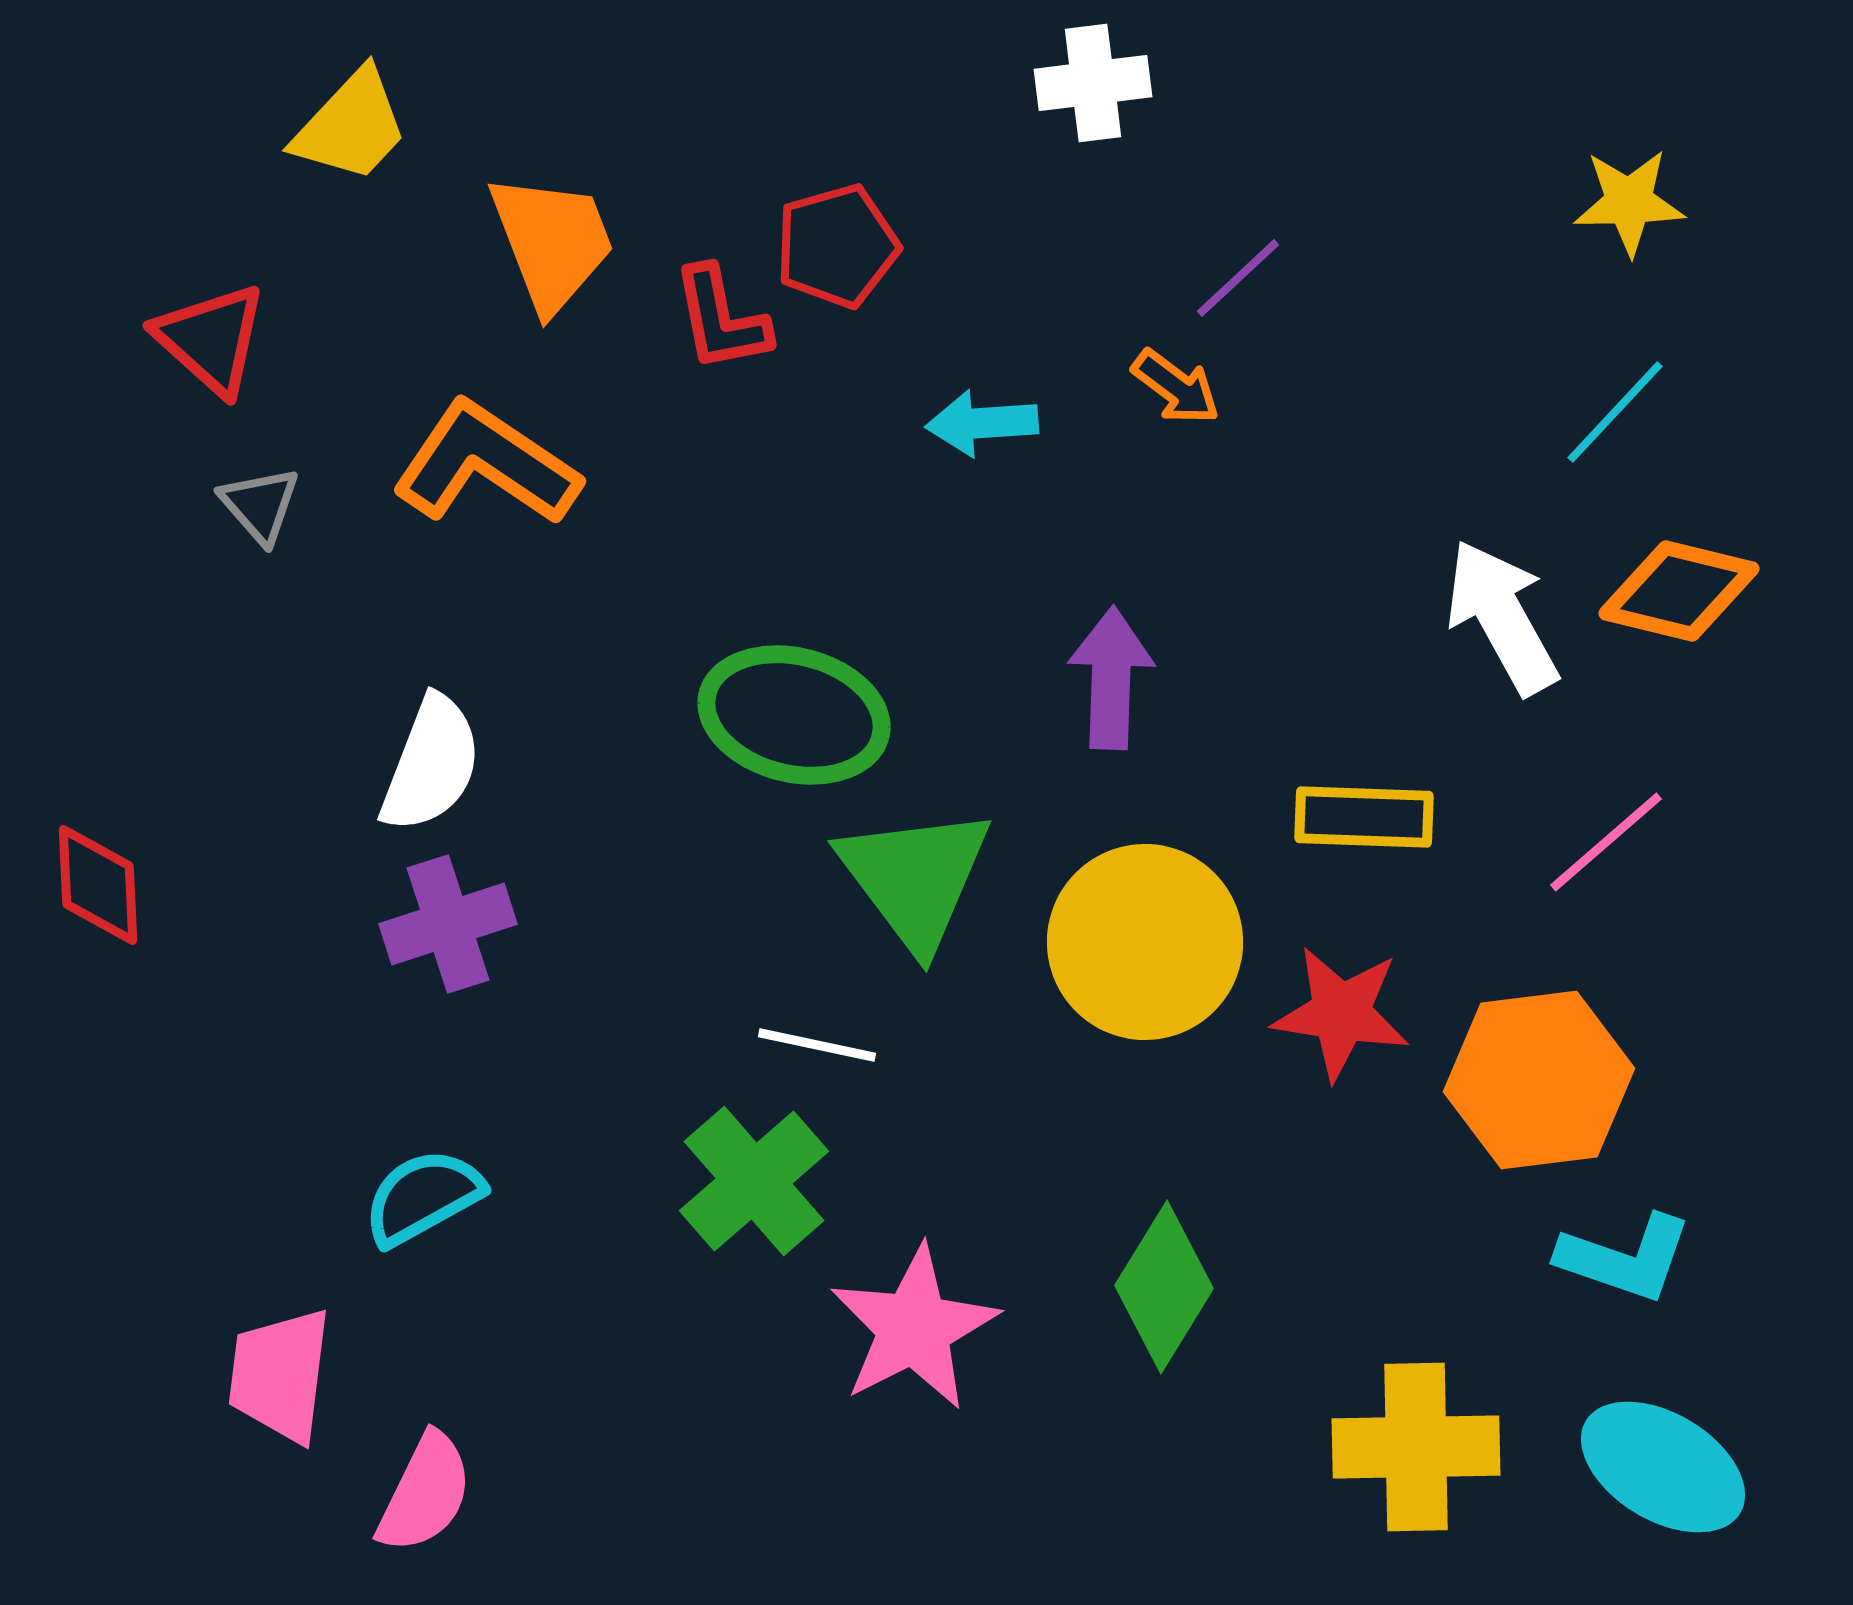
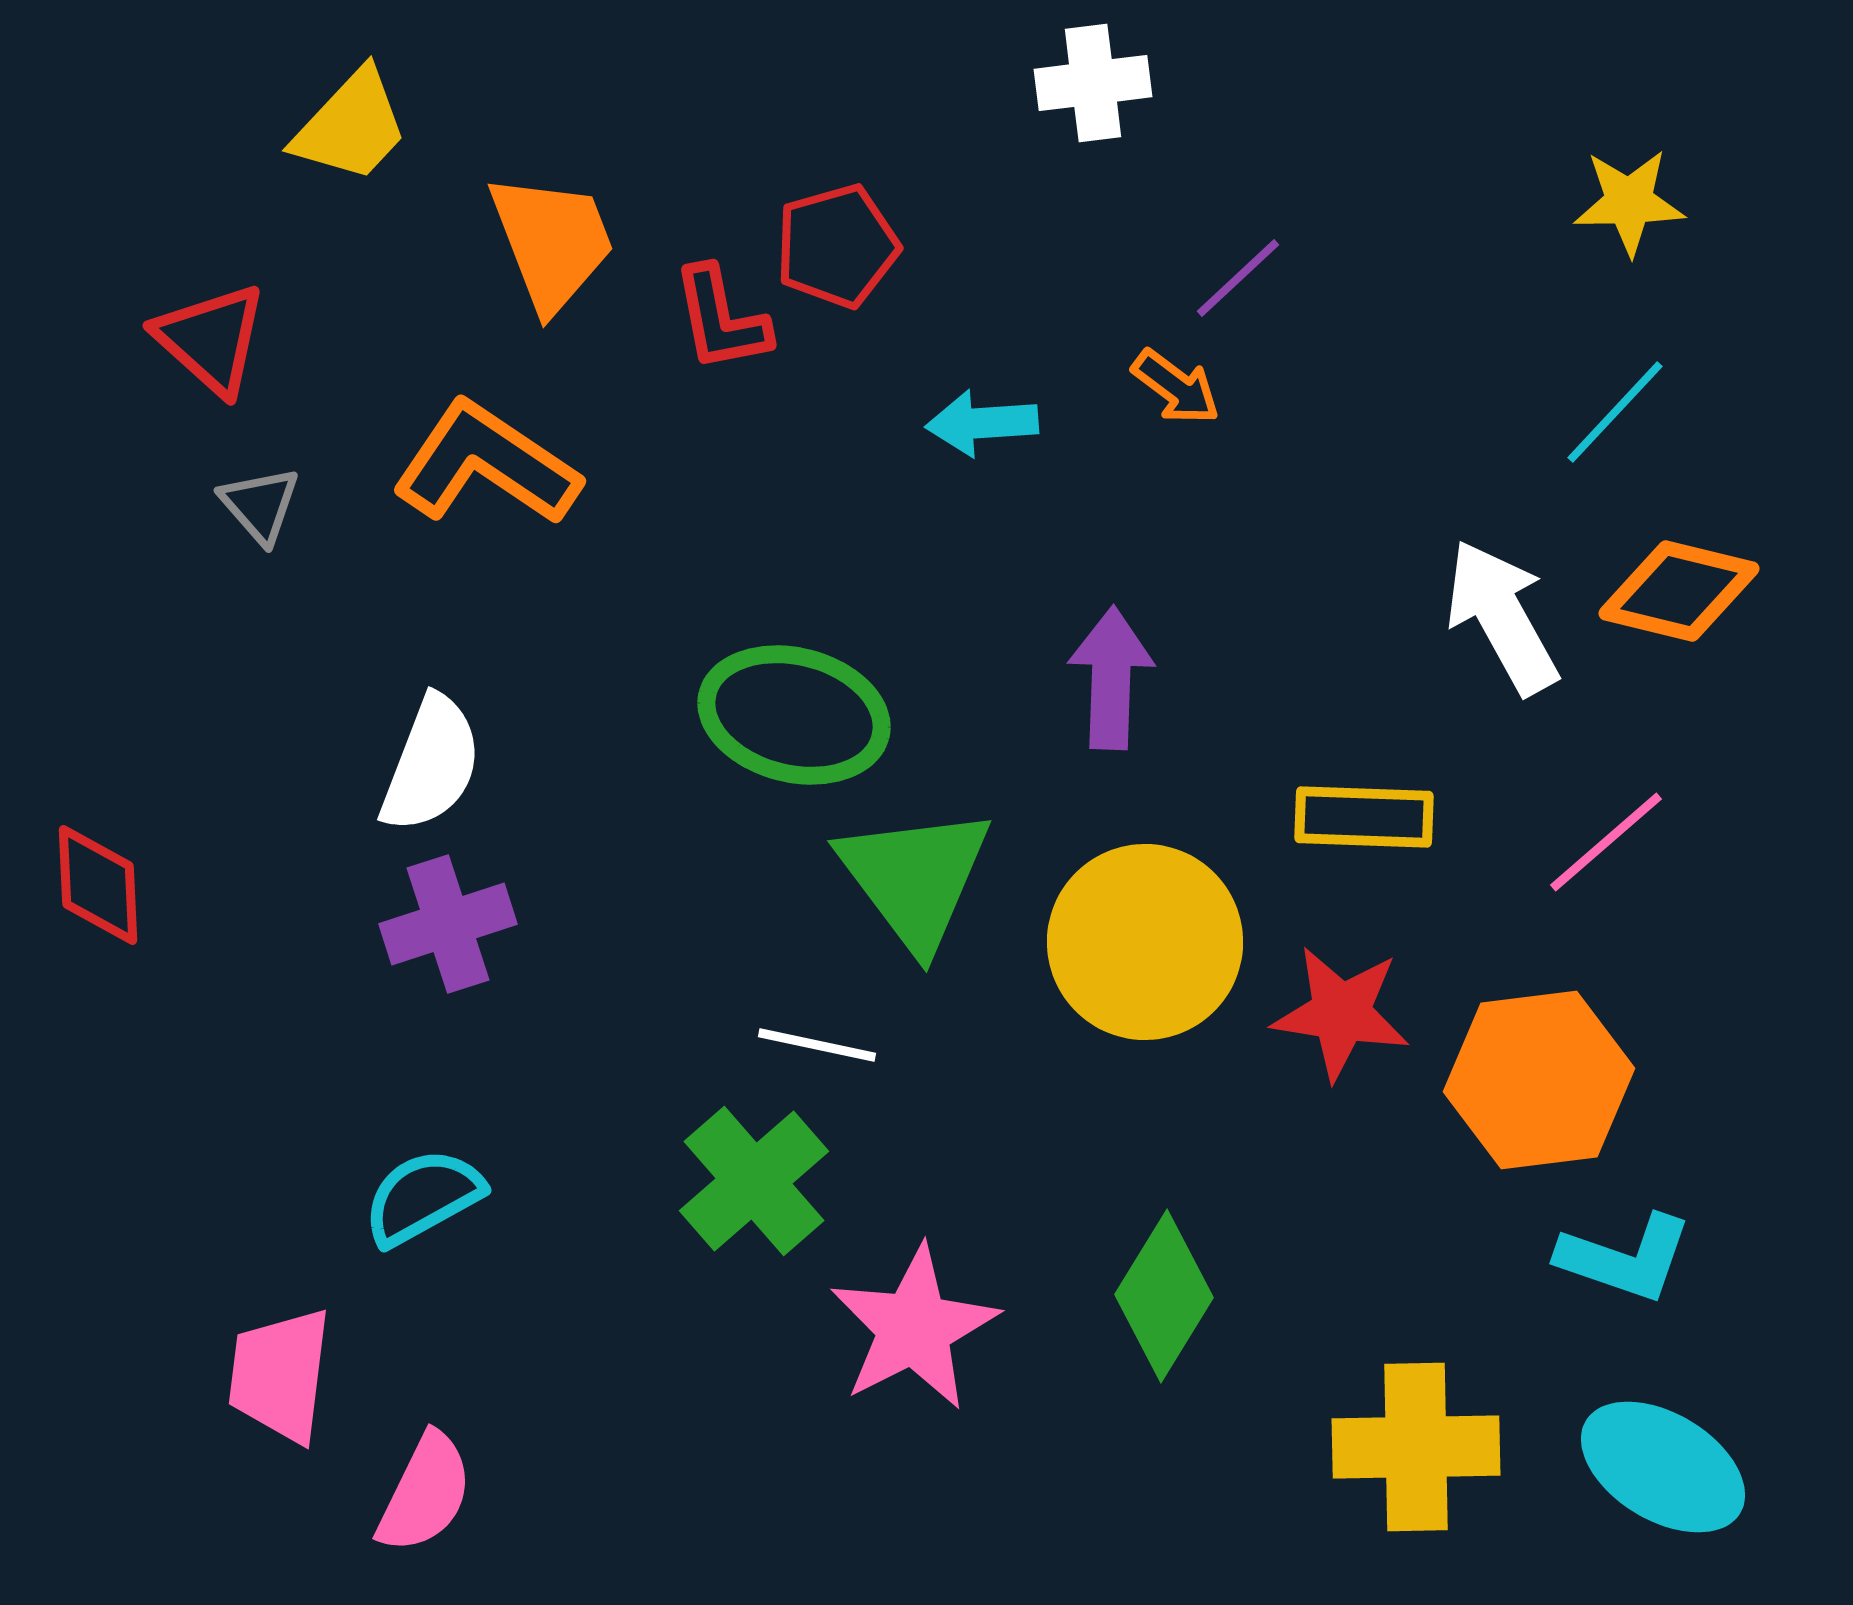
green diamond: moved 9 px down
